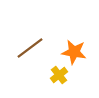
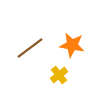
orange star: moved 2 px left, 7 px up
